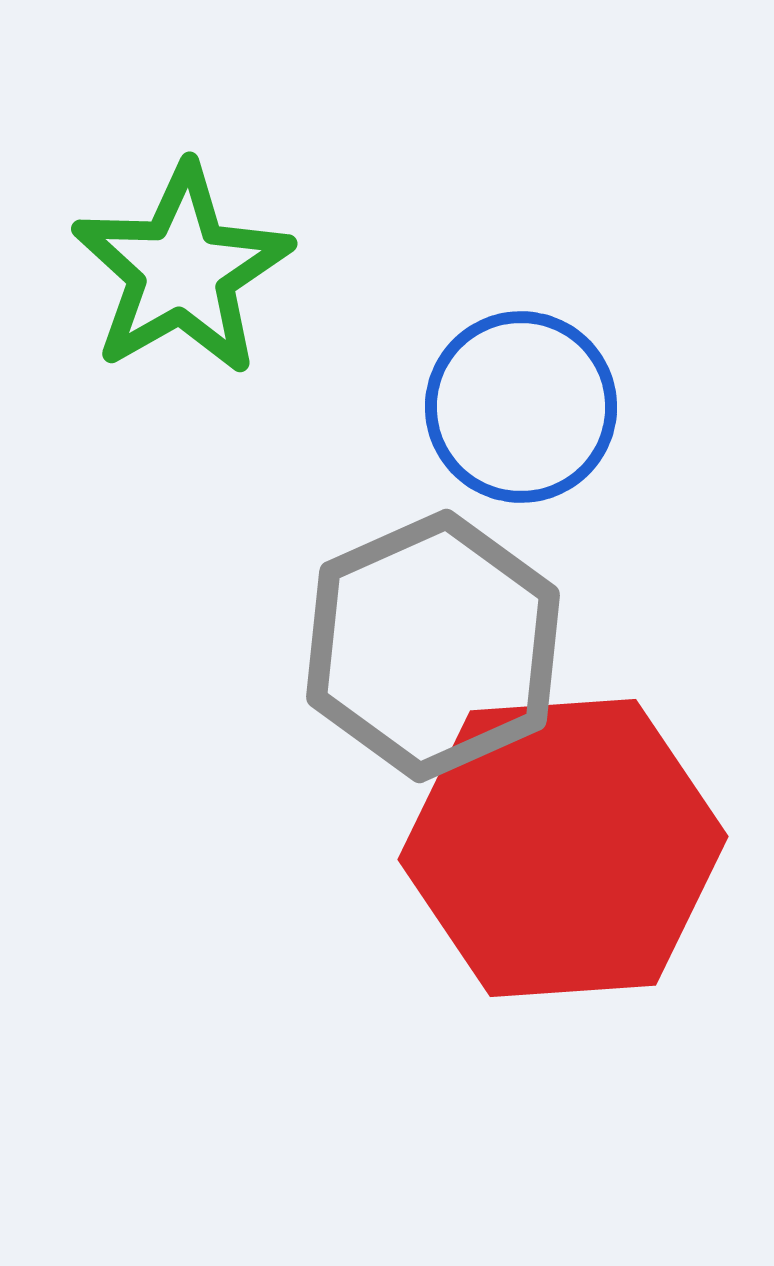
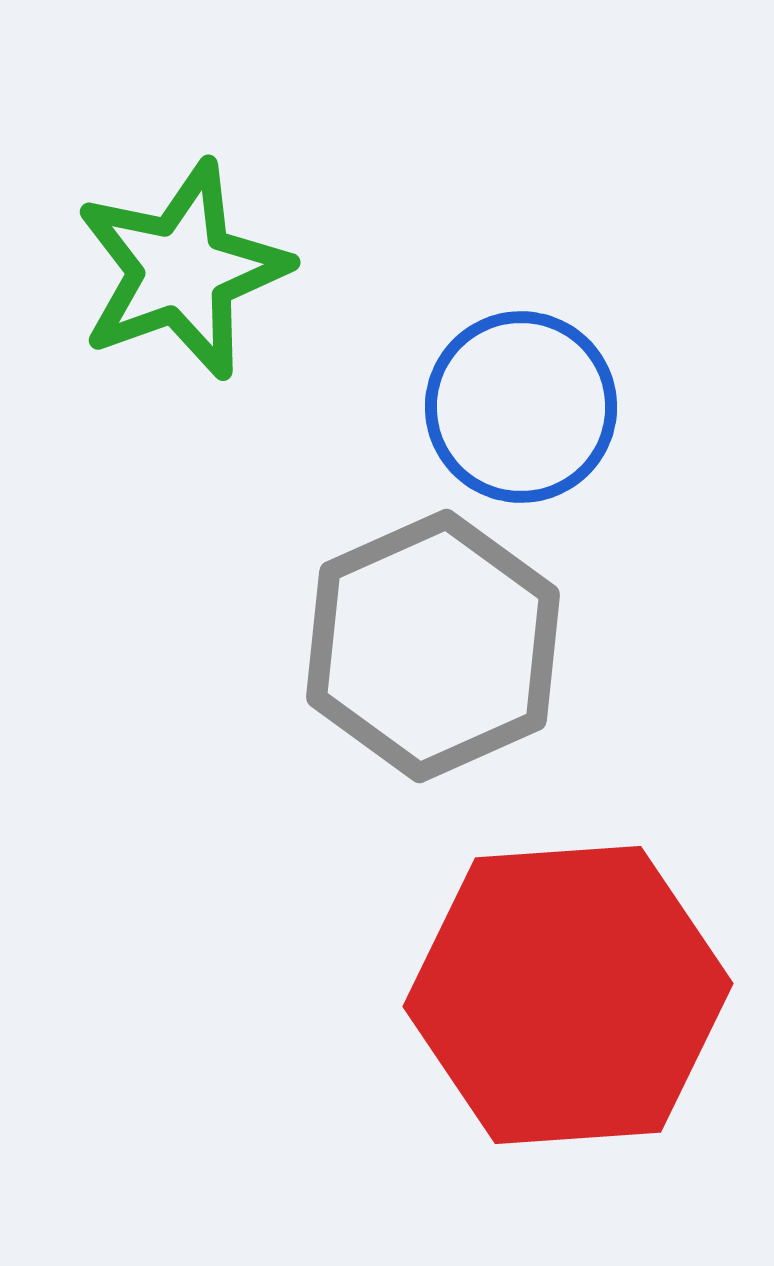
green star: rotated 10 degrees clockwise
red hexagon: moved 5 px right, 147 px down
